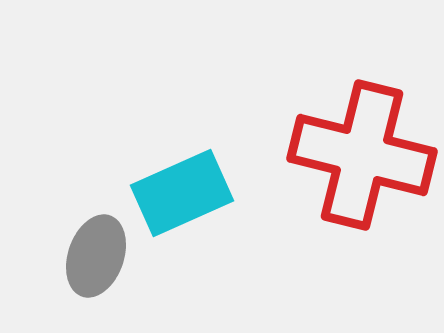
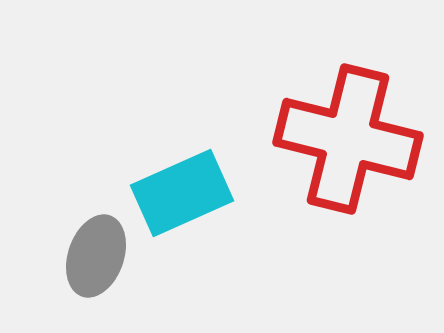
red cross: moved 14 px left, 16 px up
